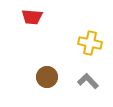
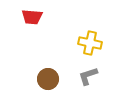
brown circle: moved 1 px right, 2 px down
gray L-shape: moved 5 px up; rotated 65 degrees counterclockwise
